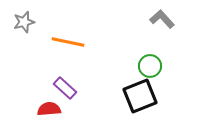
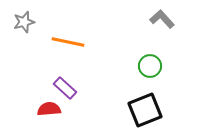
black square: moved 5 px right, 14 px down
